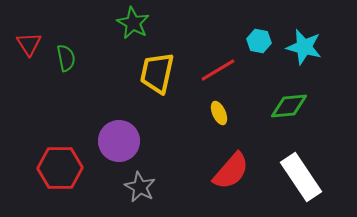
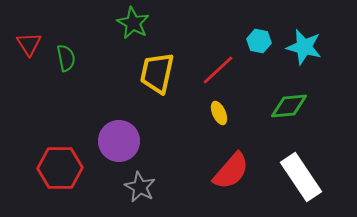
red line: rotated 12 degrees counterclockwise
